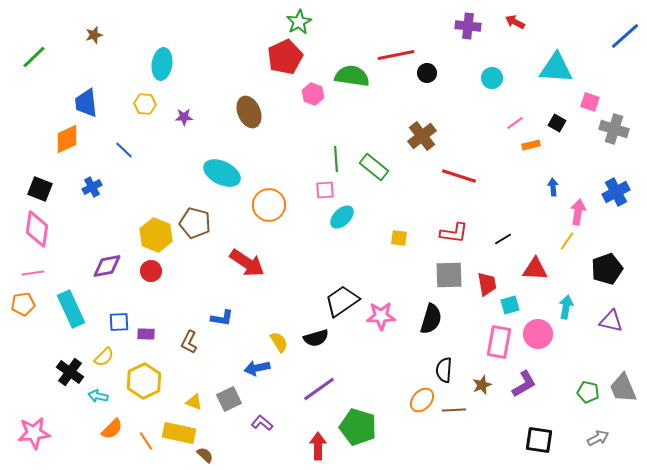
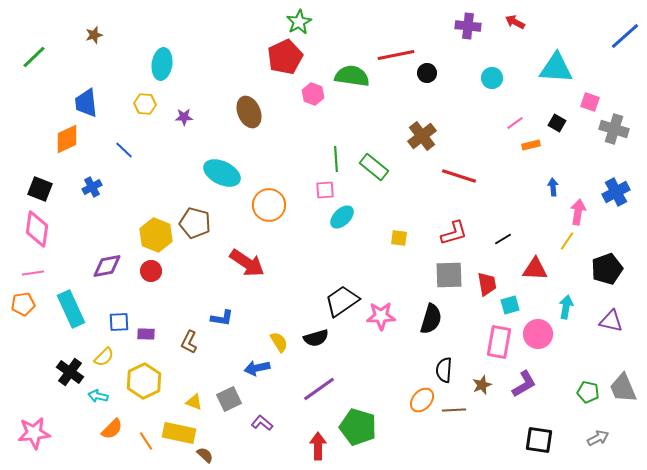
red L-shape at (454, 233): rotated 24 degrees counterclockwise
